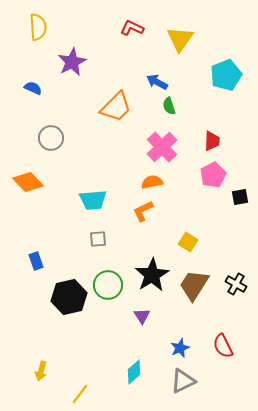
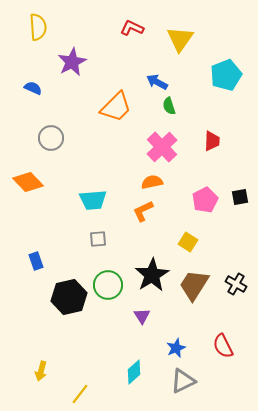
pink pentagon: moved 8 px left, 25 px down
blue star: moved 4 px left
